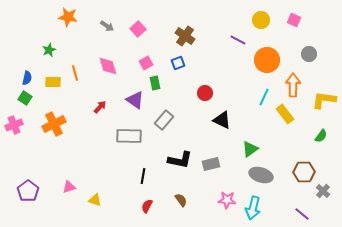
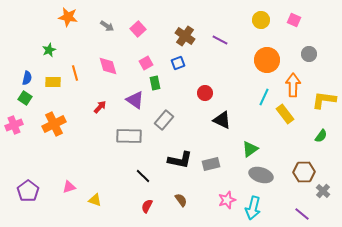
purple line at (238, 40): moved 18 px left
black line at (143, 176): rotated 56 degrees counterclockwise
pink star at (227, 200): rotated 24 degrees counterclockwise
